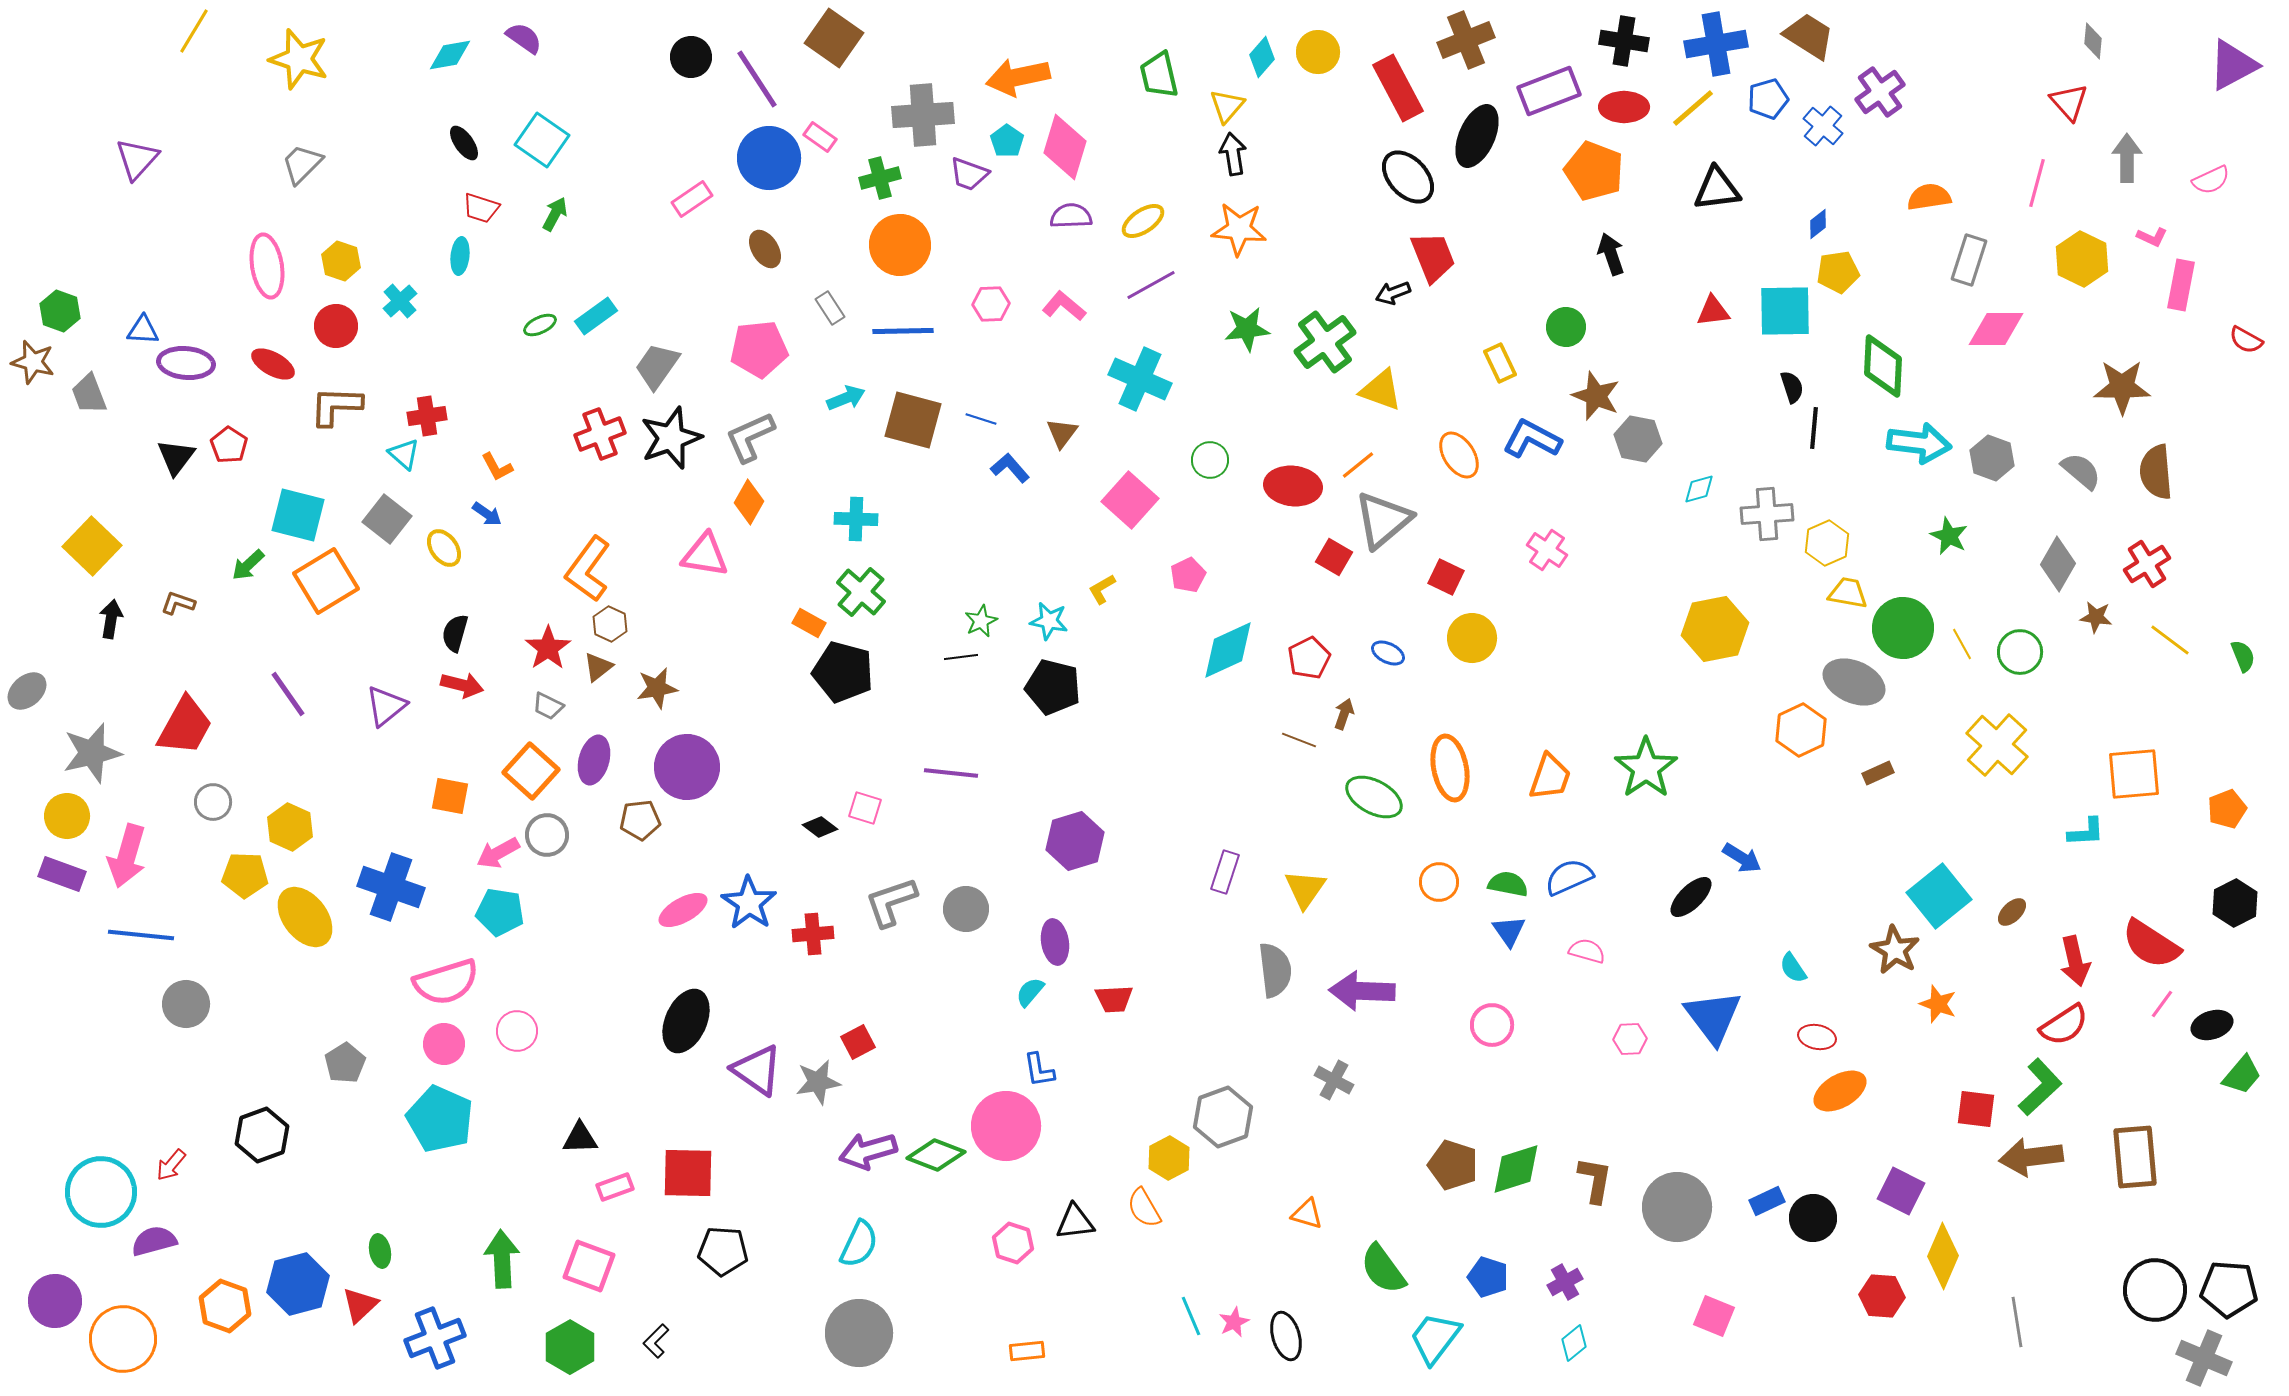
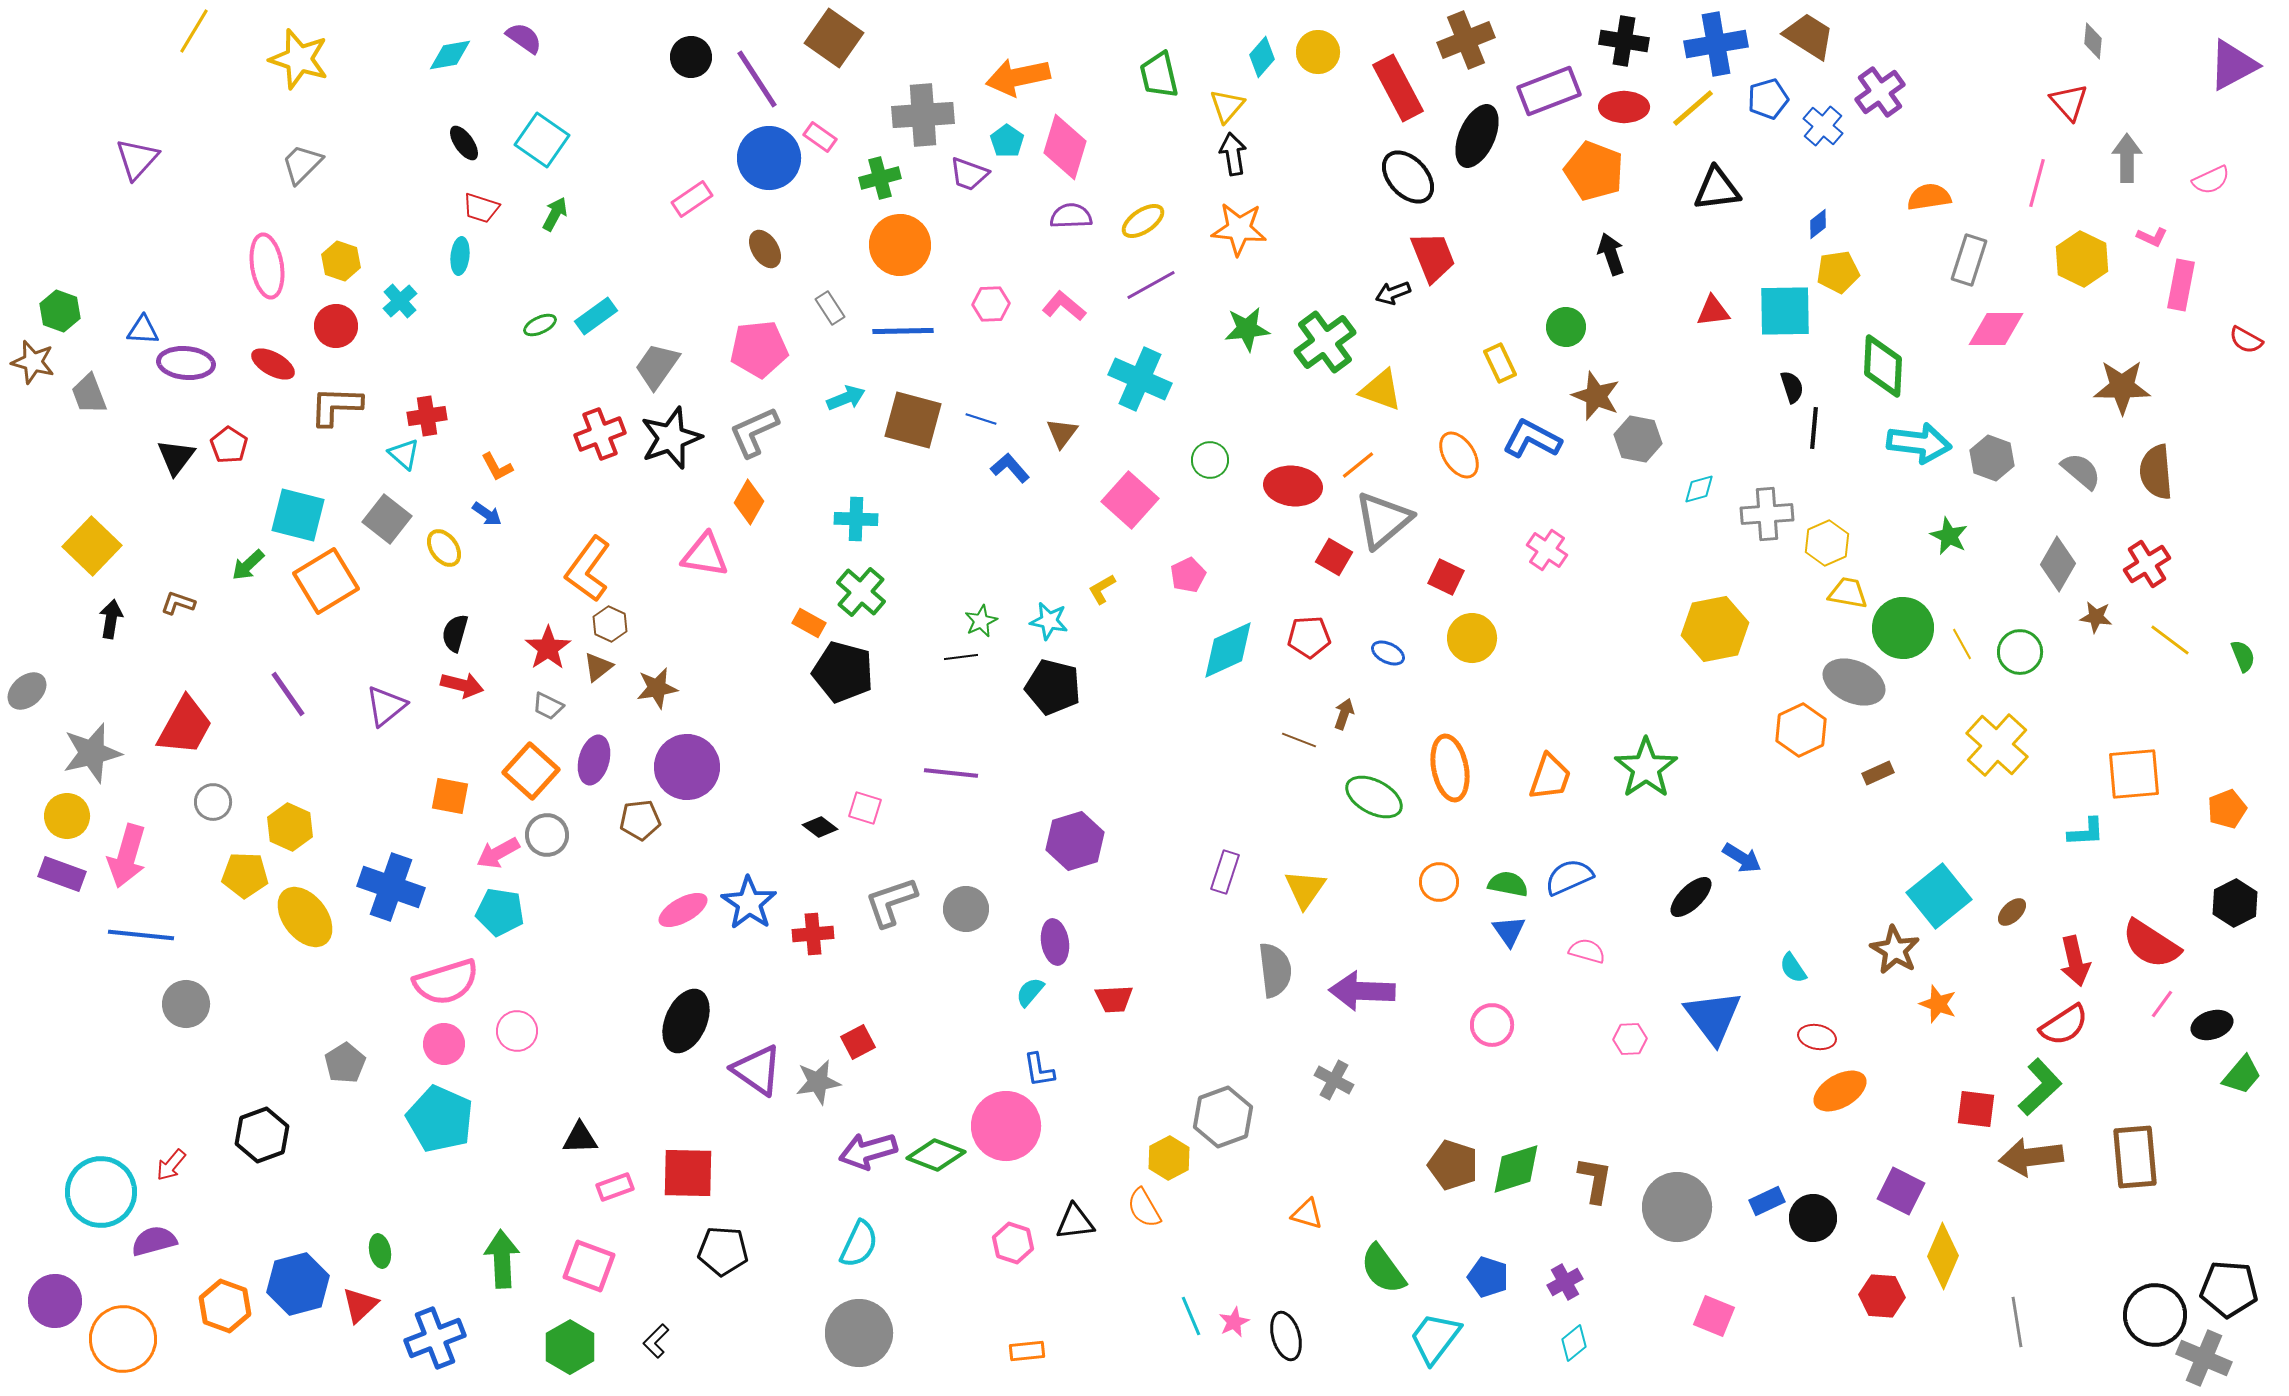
gray L-shape at (750, 437): moved 4 px right, 5 px up
red pentagon at (1309, 658): moved 21 px up; rotated 24 degrees clockwise
black circle at (2155, 1290): moved 25 px down
